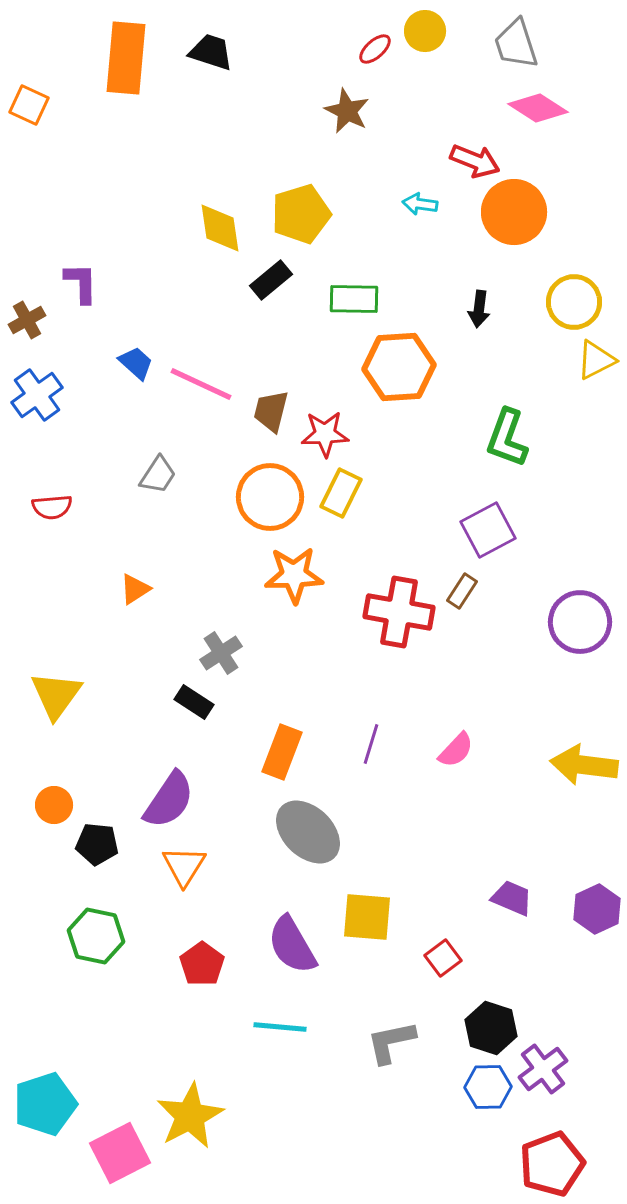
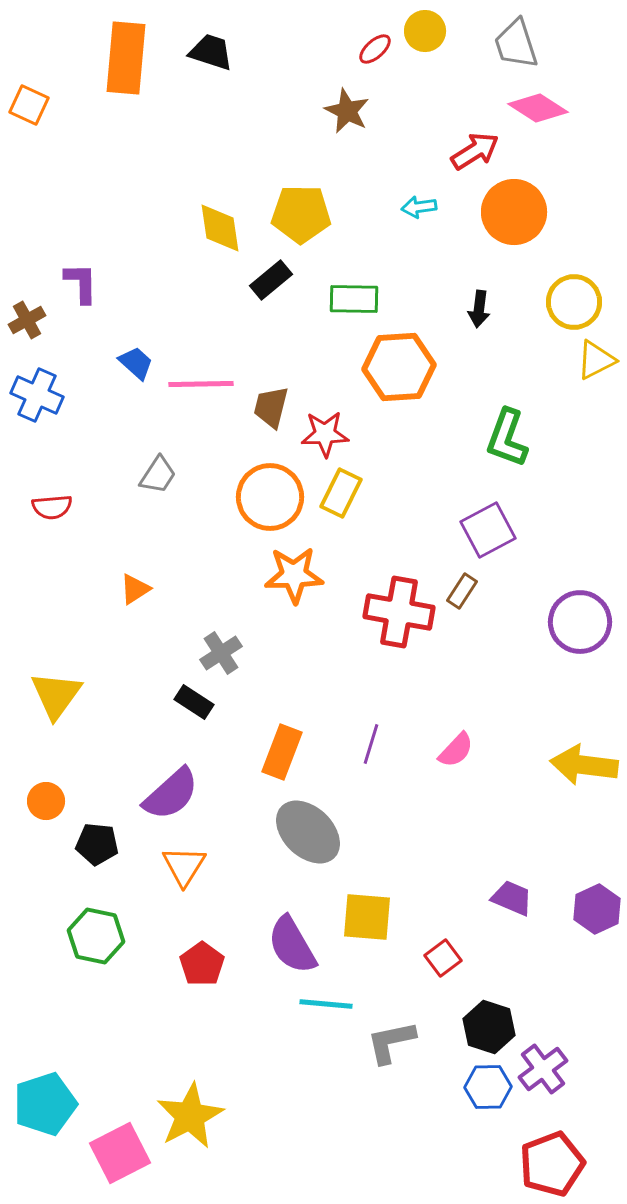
red arrow at (475, 161): moved 10 px up; rotated 54 degrees counterclockwise
cyan arrow at (420, 204): moved 1 px left, 3 px down; rotated 16 degrees counterclockwise
yellow pentagon at (301, 214): rotated 18 degrees clockwise
pink line at (201, 384): rotated 26 degrees counterclockwise
blue cross at (37, 395): rotated 30 degrees counterclockwise
brown trapezoid at (271, 411): moved 4 px up
purple semicircle at (169, 800): moved 2 px right, 6 px up; rotated 14 degrees clockwise
orange circle at (54, 805): moved 8 px left, 4 px up
cyan line at (280, 1027): moved 46 px right, 23 px up
black hexagon at (491, 1028): moved 2 px left, 1 px up
